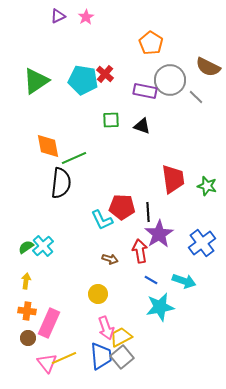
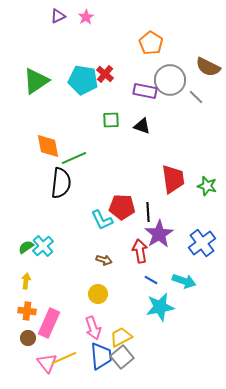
brown arrow: moved 6 px left, 1 px down
pink arrow: moved 13 px left
